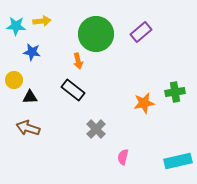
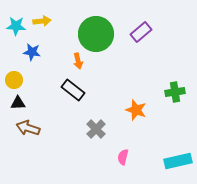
black triangle: moved 12 px left, 6 px down
orange star: moved 8 px left, 7 px down; rotated 30 degrees clockwise
